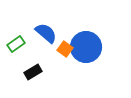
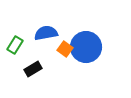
blue semicircle: rotated 50 degrees counterclockwise
green rectangle: moved 1 px left, 1 px down; rotated 24 degrees counterclockwise
black rectangle: moved 3 px up
